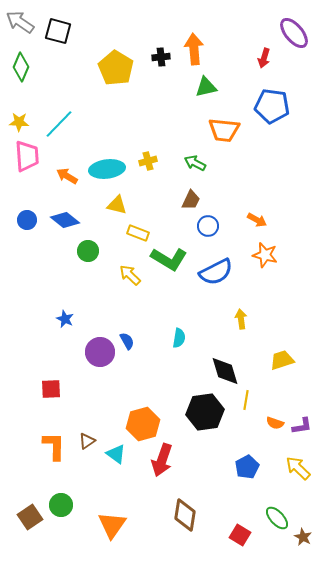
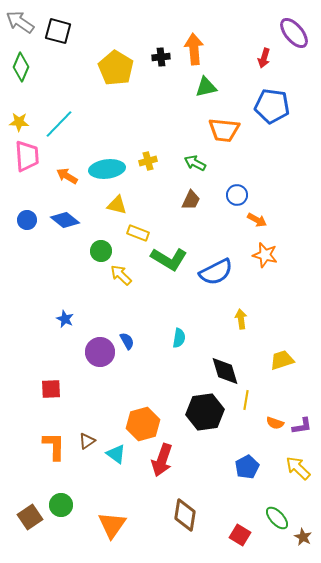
blue circle at (208, 226): moved 29 px right, 31 px up
green circle at (88, 251): moved 13 px right
yellow arrow at (130, 275): moved 9 px left
